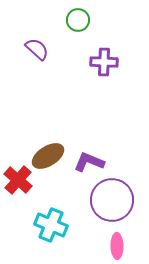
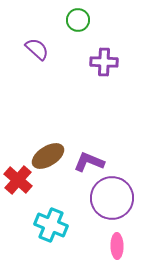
purple circle: moved 2 px up
